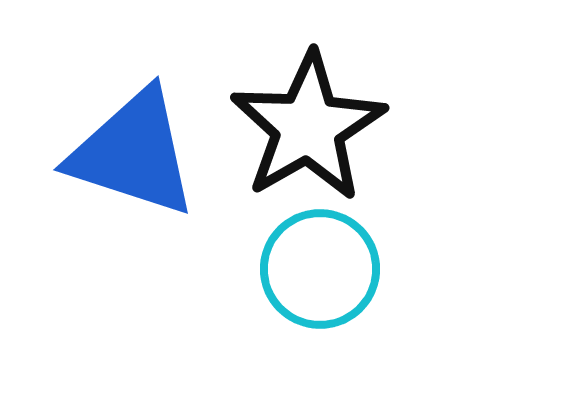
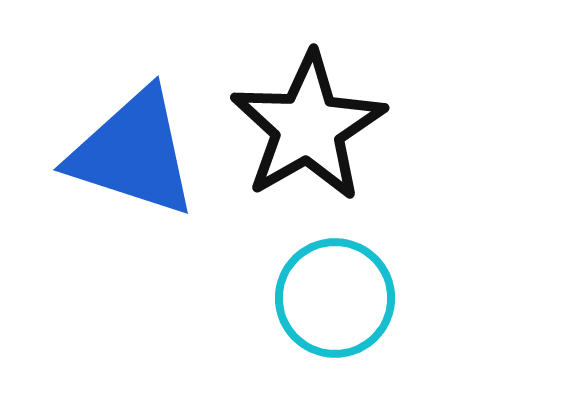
cyan circle: moved 15 px right, 29 px down
